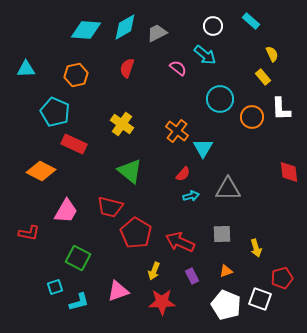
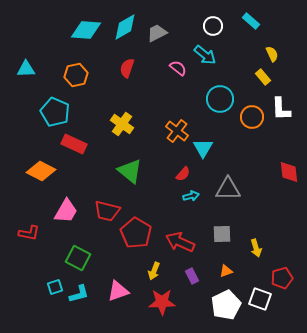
red trapezoid at (110, 207): moved 3 px left, 4 px down
cyan L-shape at (79, 302): moved 8 px up
white pentagon at (226, 305): rotated 24 degrees clockwise
